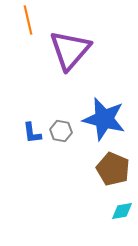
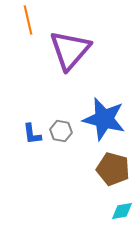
blue L-shape: moved 1 px down
brown pentagon: rotated 8 degrees counterclockwise
